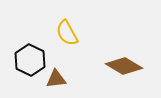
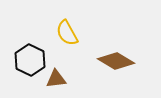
brown diamond: moved 8 px left, 5 px up
